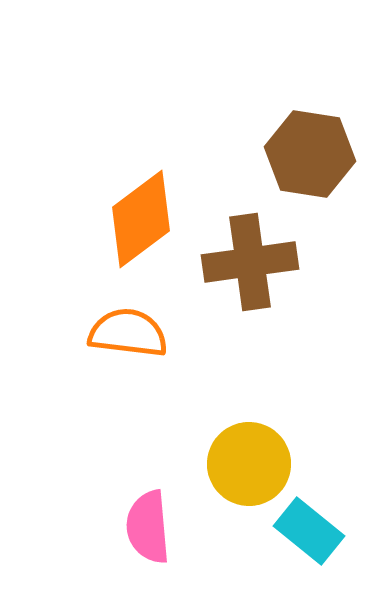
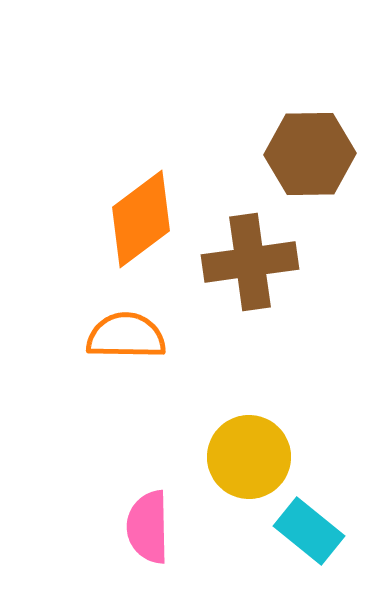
brown hexagon: rotated 10 degrees counterclockwise
orange semicircle: moved 2 px left, 3 px down; rotated 6 degrees counterclockwise
yellow circle: moved 7 px up
pink semicircle: rotated 4 degrees clockwise
